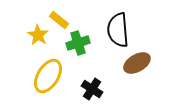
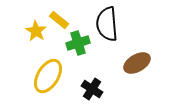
black semicircle: moved 11 px left, 6 px up
yellow star: moved 2 px left, 4 px up
